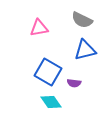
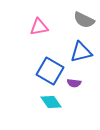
gray semicircle: moved 2 px right
pink triangle: moved 1 px up
blue triangle: moved 4 px left, 2 px down
blue square: moved 2 px right, 1 px up
